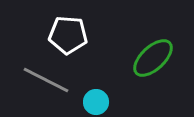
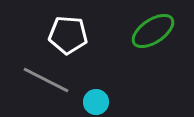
green ellipse: moved 27 px up; rotated 9 degrees clockwise
